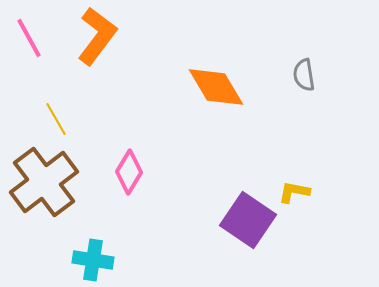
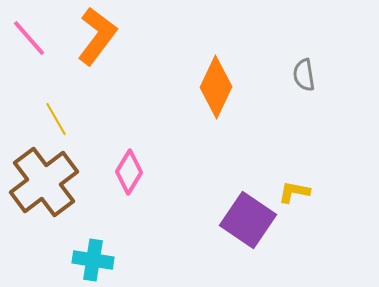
pink line: rotated 12 degrees counterclockwise
orange diamond: rotated 56 degrees clockwise
